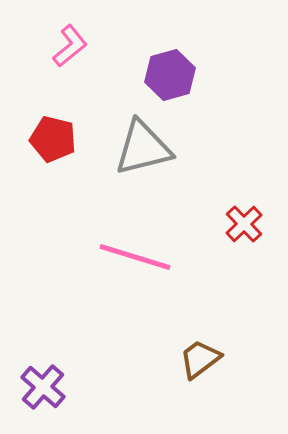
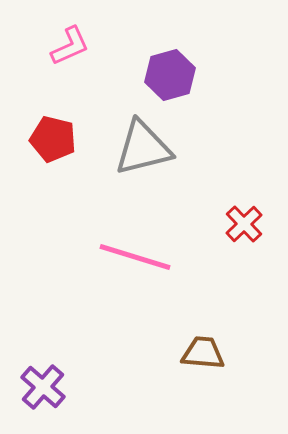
pink L-shape: rotated 15 degrees clockwise
brown trapezoid: moved 3 px right, 6 px up; rotated 42 degrees clockwise
